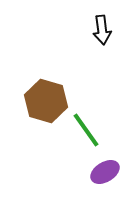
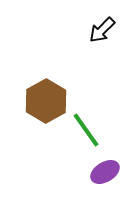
black arrow: rotated 52 degrees clockwise
brown hexagon: rotated 15 degrees clockwise
